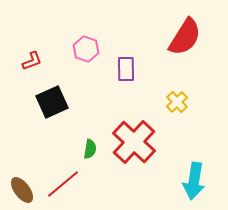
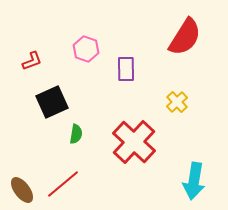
green semicircle: moved 14 px left, 15 px up
